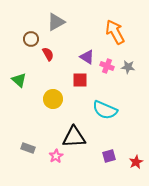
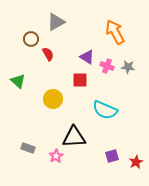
green triangle: moved 1 px left, 1 px down
purple square: moved 3 px right
